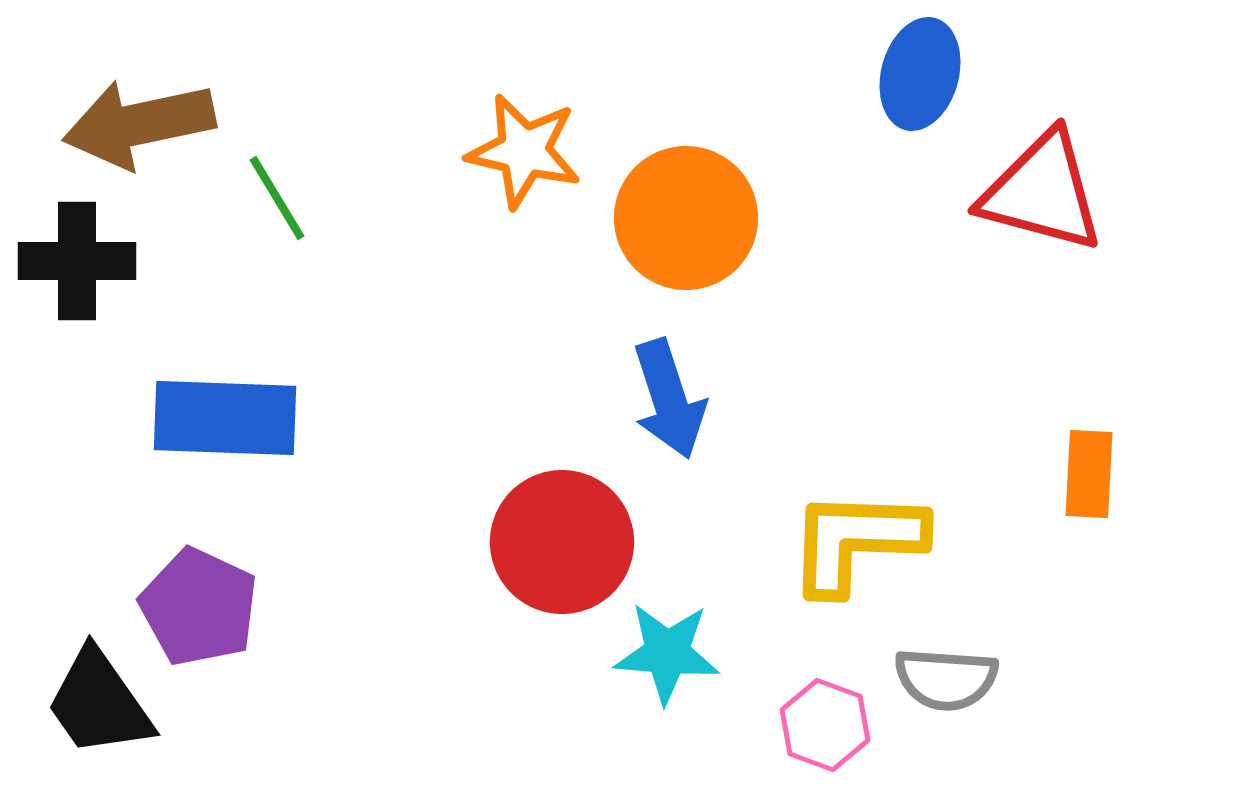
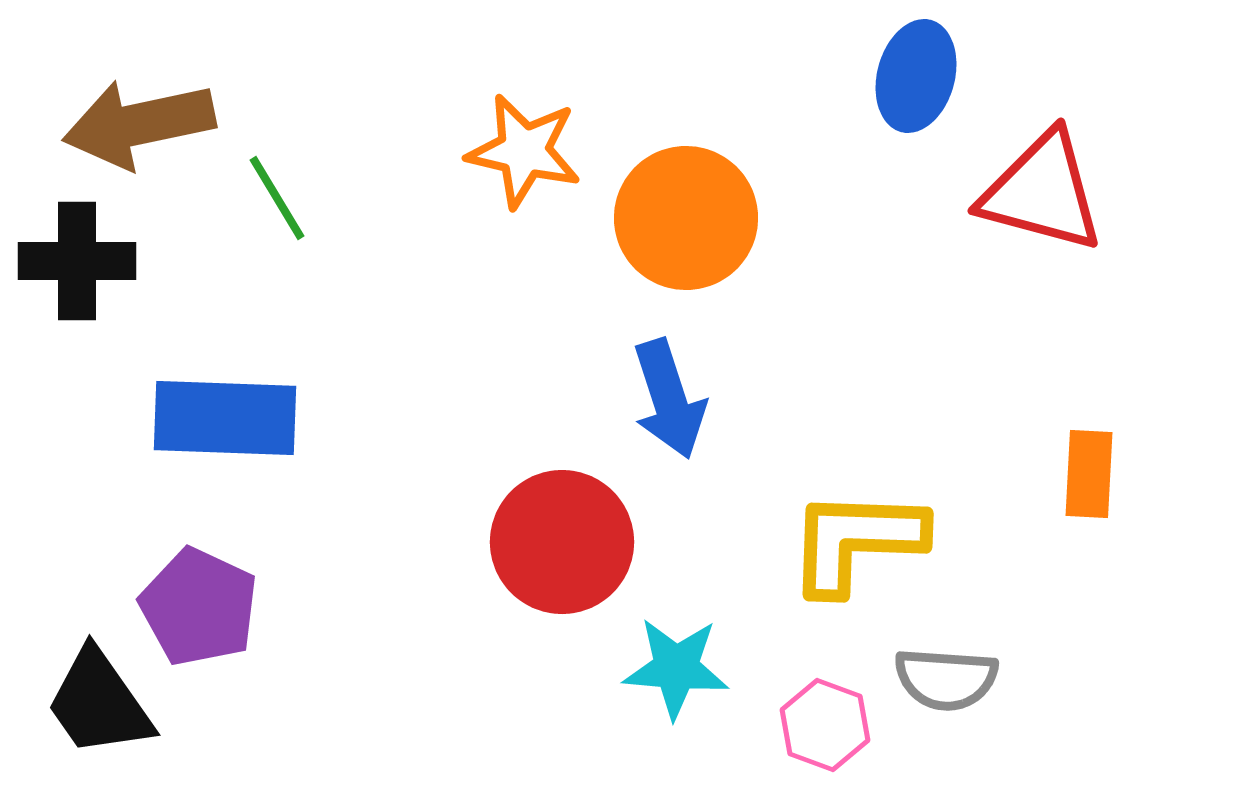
blue ellipse: moved 4 px left, 2 px down
cyan star: moved 9 px right, 15 px down
